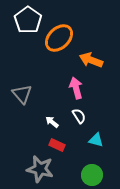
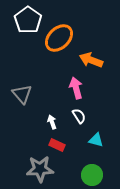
white arrow: rotated 32 degrees clockwise
gray star: rotated 16 degrees counterclockwise
